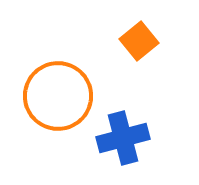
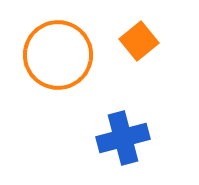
orange circle: moved 41 px up
